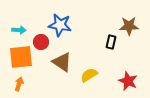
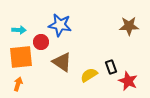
black rectangle: moved 25 px down; rotated 32 degrees counterclockwise
orange arrow: moved 1 px left
